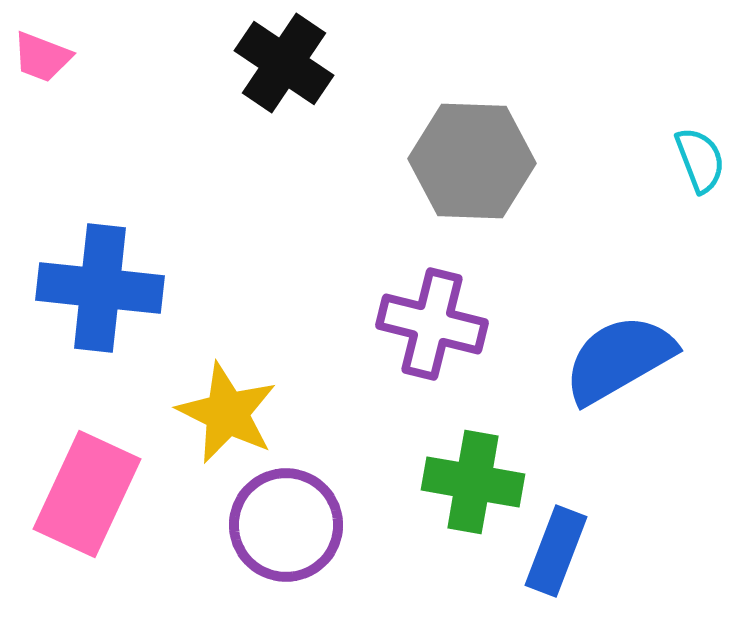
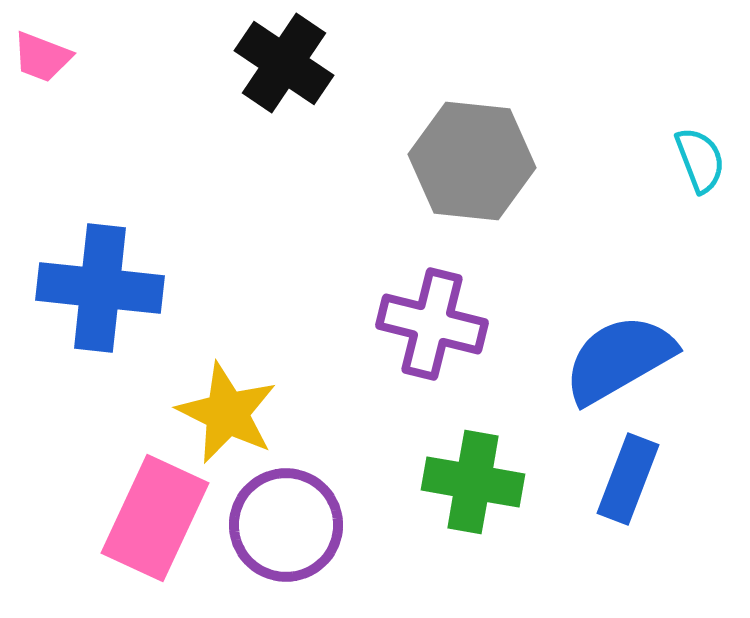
gray hexagon: rotated 4 degrees clockwise
pink rectangle: moved 68 px right, 24 px down
blue rectangle: moved 72 px right, 72 px up
